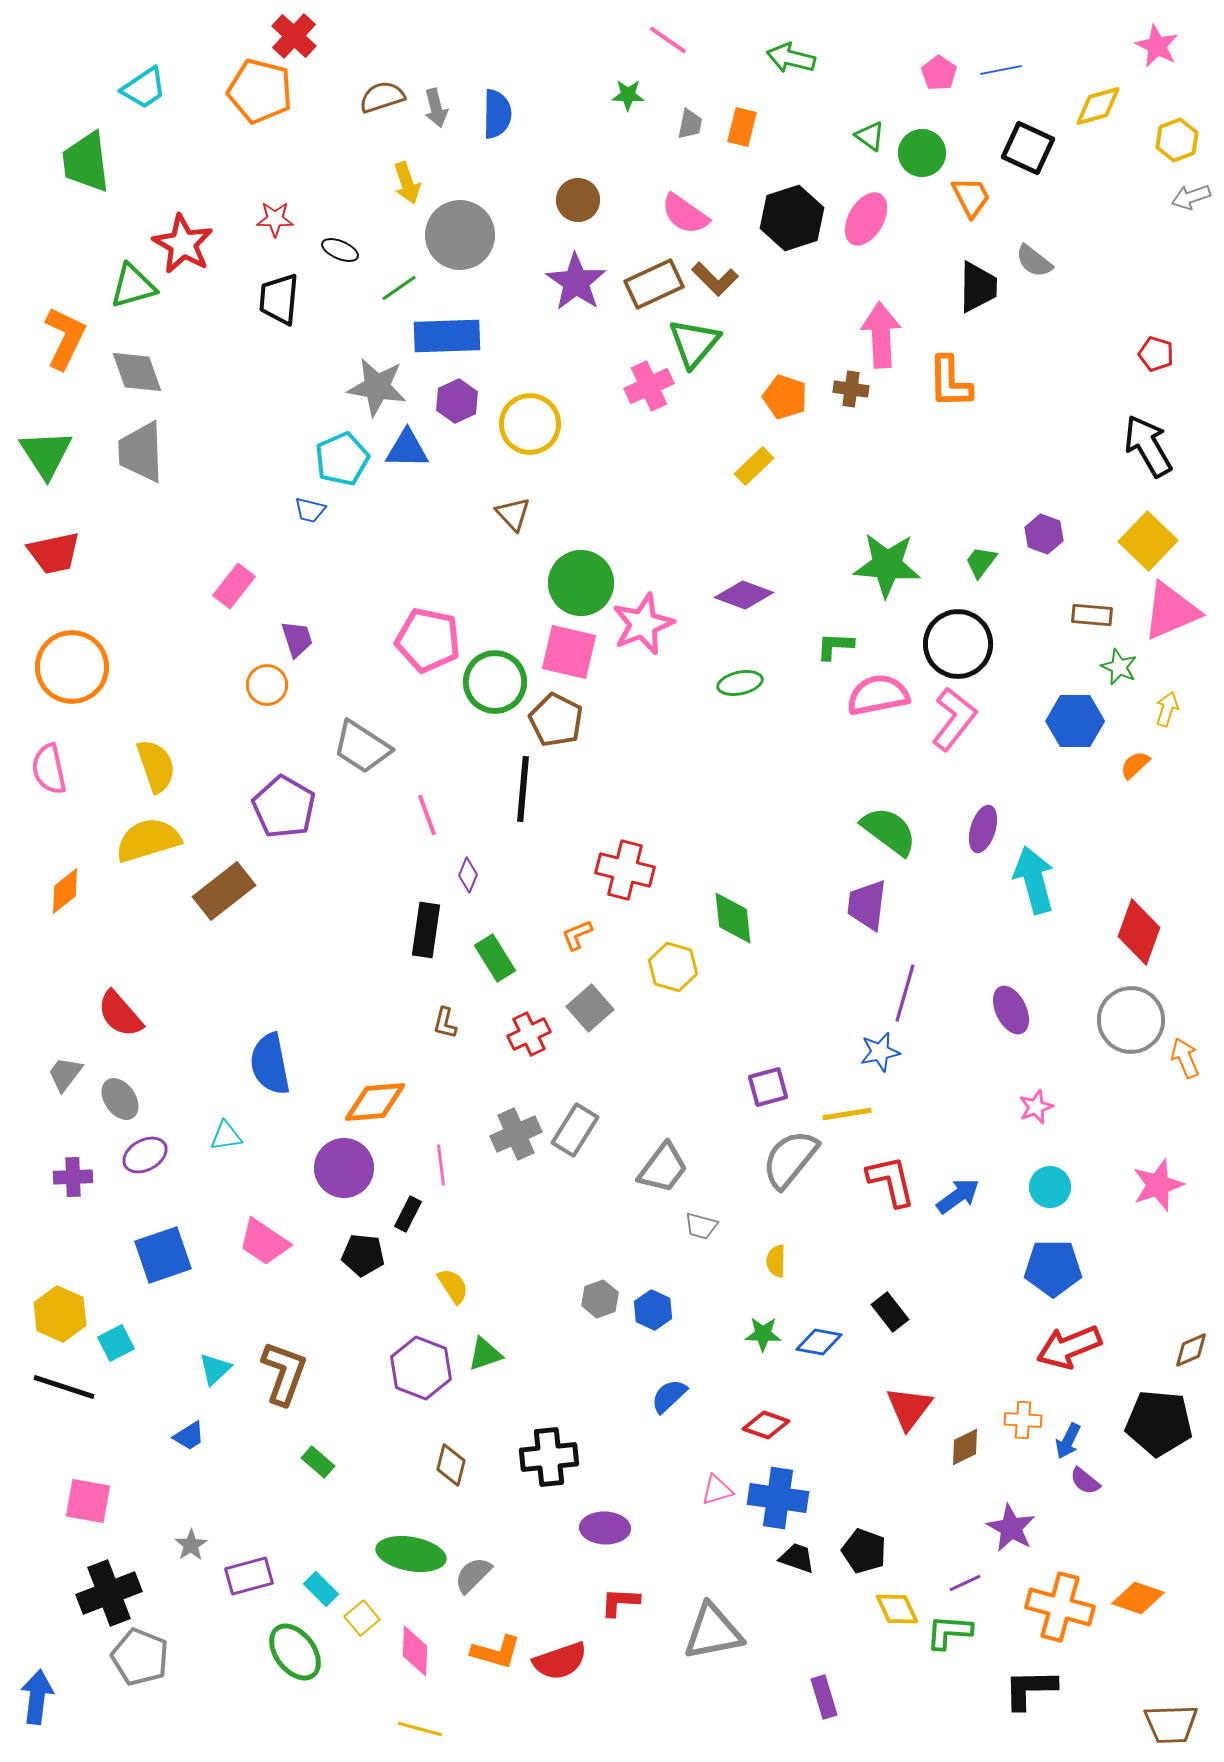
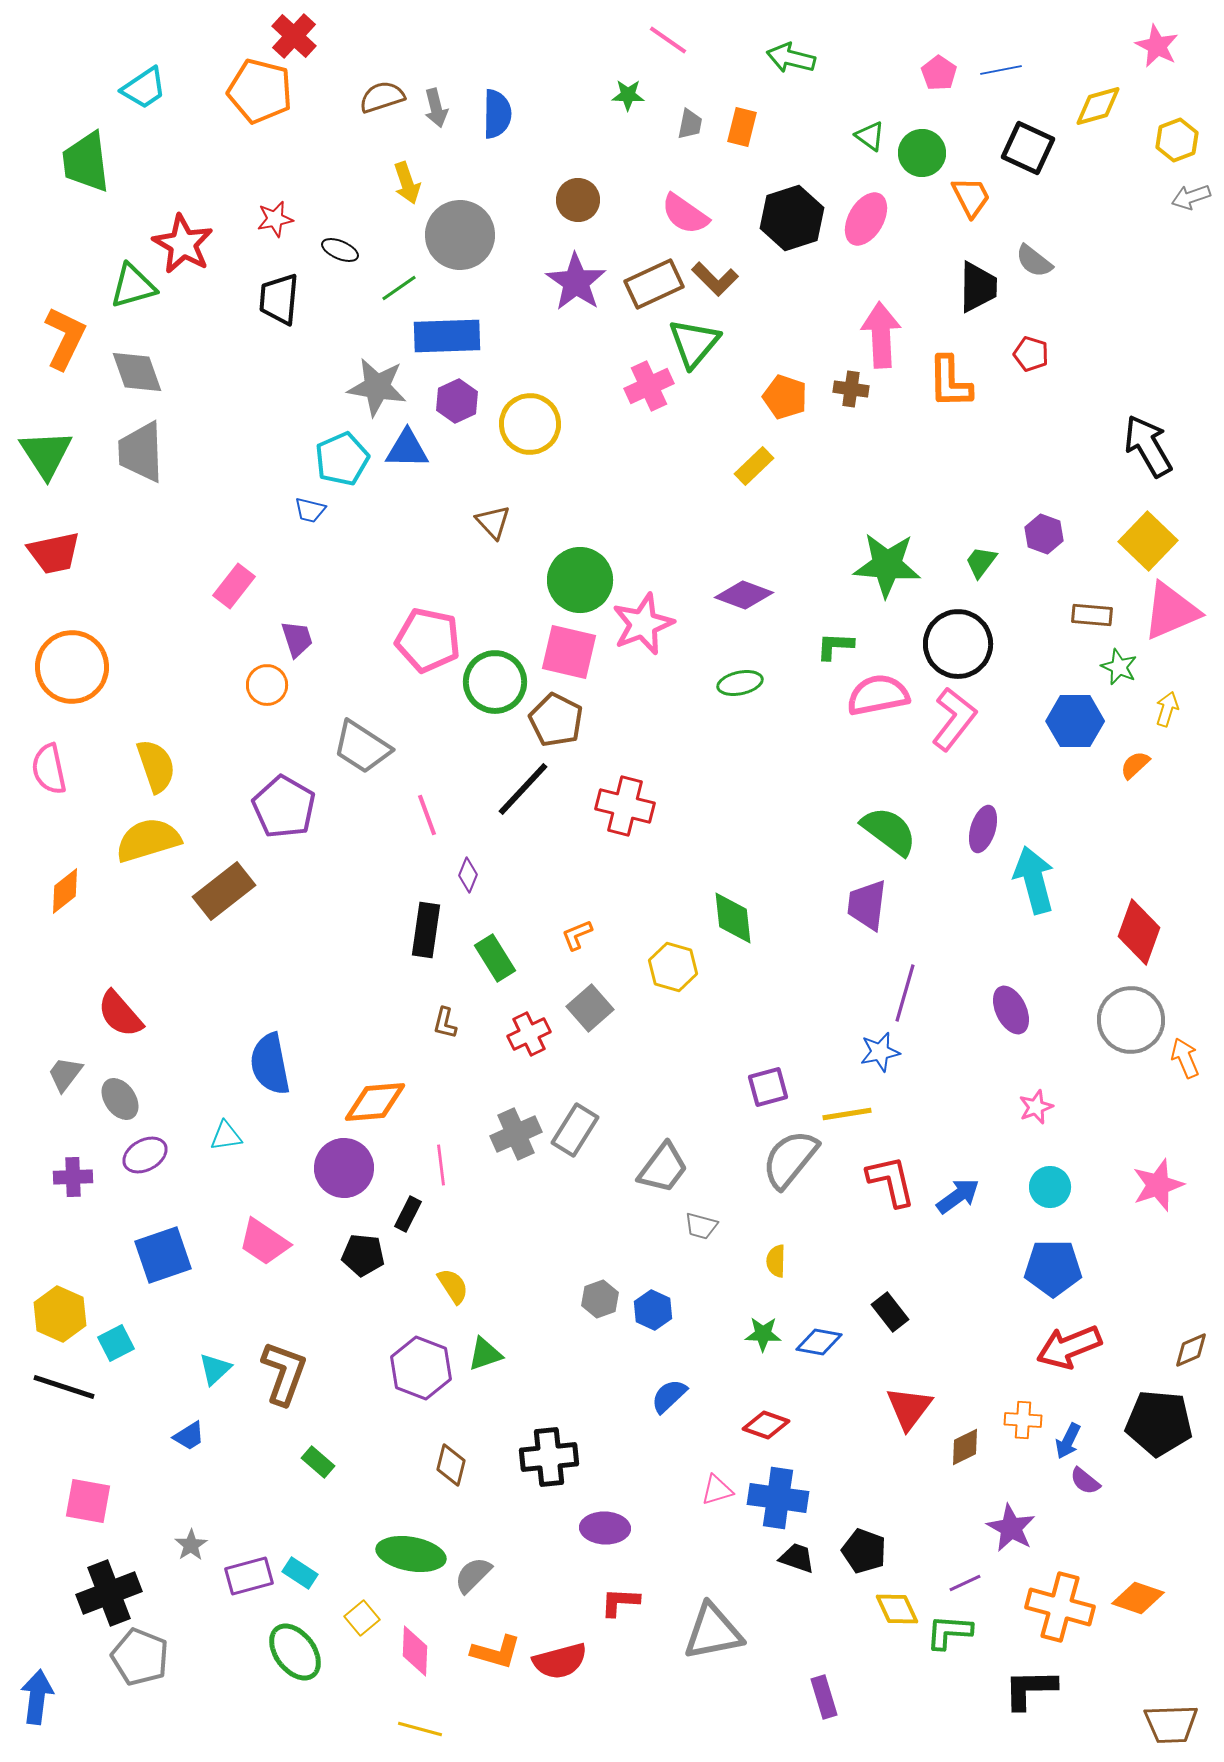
red star at (275, 219): rotated 12 degrees counterclockwise
red pentagon at (1156, 354): moved 125 px left
brown triangle at (513, 514): moved 20 px left, 8 px down
green circle at (581, 583): moved 1 px left, 3 px up
black line at (523, 789): rotated 38 degrees clockwise
red cross at (625, 870): moved 64 px up
cyan rectangle at (321, 1589): moved 21 px left, 16 px up; rotated 12 degrees counterclockwise
red semicircle at (560, 1661): rotated 4 degrees clockwise
